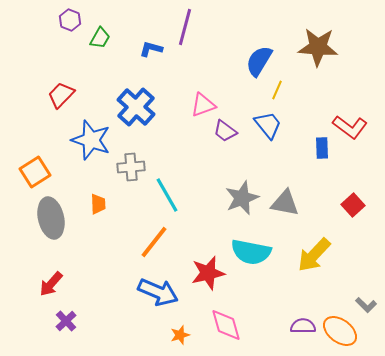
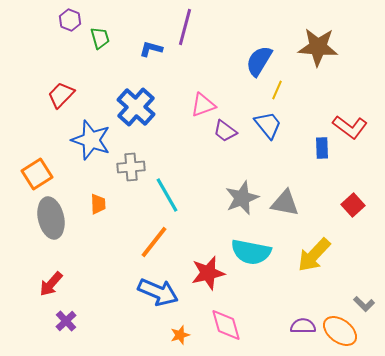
green trapezoid: rotated 45 degrees counterclockwise
orange square: moved 2 px right, 2 px down
gray L-shape: moved 2 px left, 1 px up
